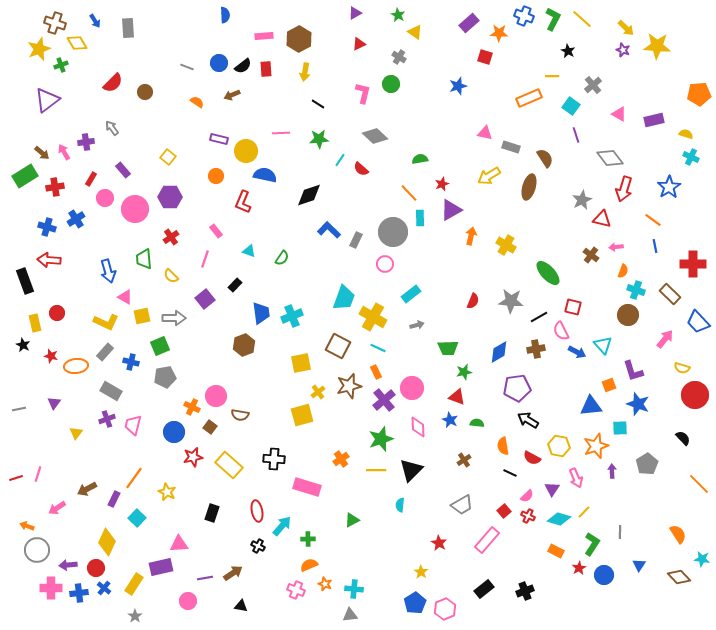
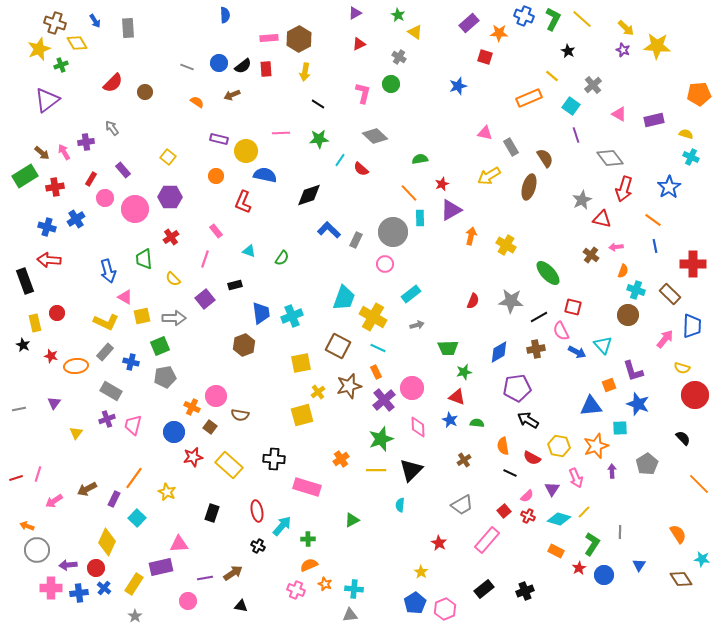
pink rectangle at (264, 36): moved 5 px right, 2 px down
yellow line at (552, 76): rotated 40 degrees clockwise
gray rectangle at (511, 147): rotated 42 degrees clockwise
yellow semicircle at (171, 276): moved 2 px right, 3 px down
black rectangle at (235, 285): rotated 32 degrees clockwise
blue trapezoid at (698, 322): moved 6 px left, 4 px down; rotated 135 degrees counterclockwise
pink arrow at (57, 508): moved 3 px left, 7 px up
brown diamond at (679, 577): moved 2 px right, 2 px down; rotated 10 degrees clockwise
